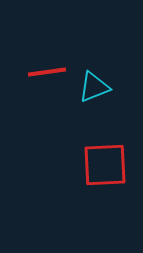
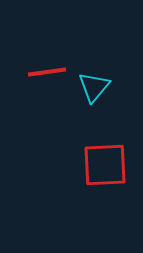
cyan triangle: rotated 28 degrees counterclockwise
